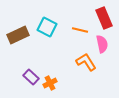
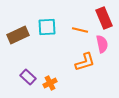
cyan square: rotated 30 degrees counterclockwise
orange L-shape: moved 1 px left; rotated 105 degrees clockwise
purple rectangle: moved 3 px left
